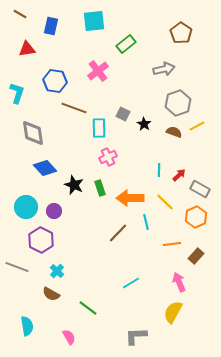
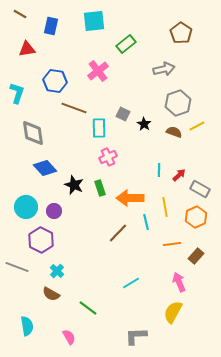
yellow line at (165, 202): moved 5 px down; rotated 36 degrees clockwise
